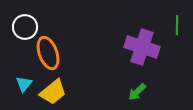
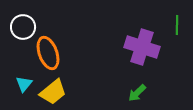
white circle: moved 2 px left
green arrow: moved 1 px down
